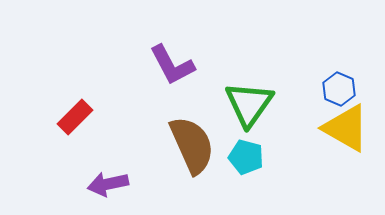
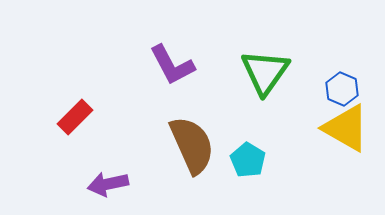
blue hexagon: moved 3 px right
green triangle: moved 16 px right, 32 px up
cyan pentagon: moved 2 px right, 3 px down; rotated 16 degrees clockwise
